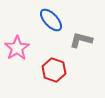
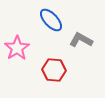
gray L-shape: rotated 15 degrees clockwise
red hexagon: rotated 15 degrees counterclockwise
